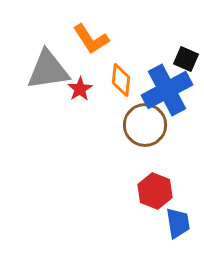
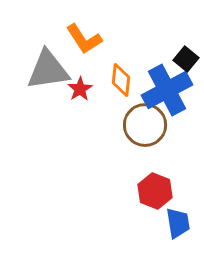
orange L-shape: moved 7 px left
black square: rotated 15 degrees clockwise
